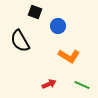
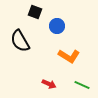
blue circle: moved 1 px left
red arrow: rotated 48 degrees clockwise
